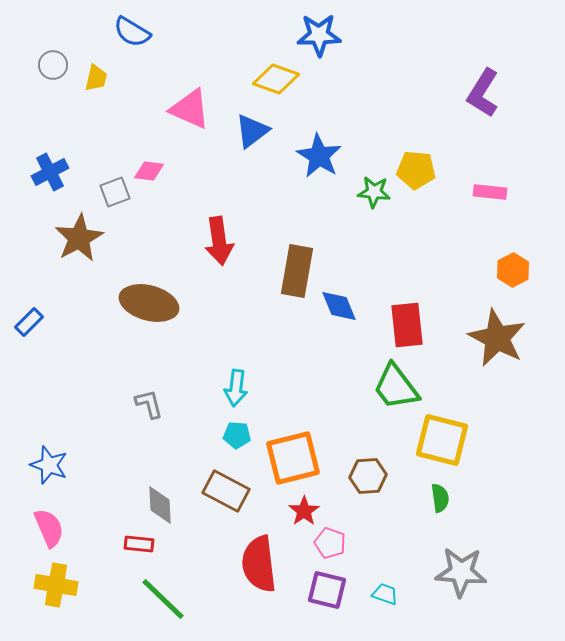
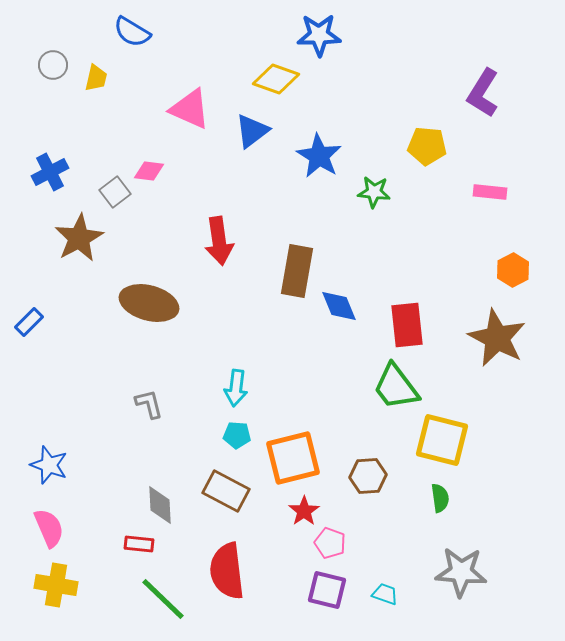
yellow pentagon at (416, 170): moved 11 px right, 24 px up
gray square at (115, 192): rotated 16 degrees counterclockwise
red semicircle at (259, 564): moved 32 px left, 7 px down
